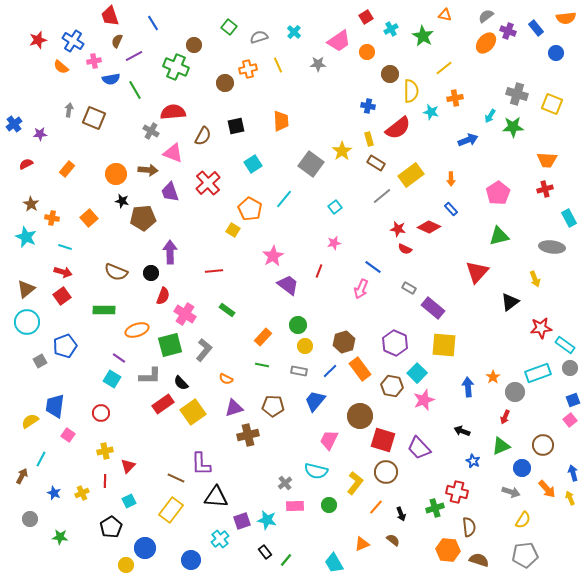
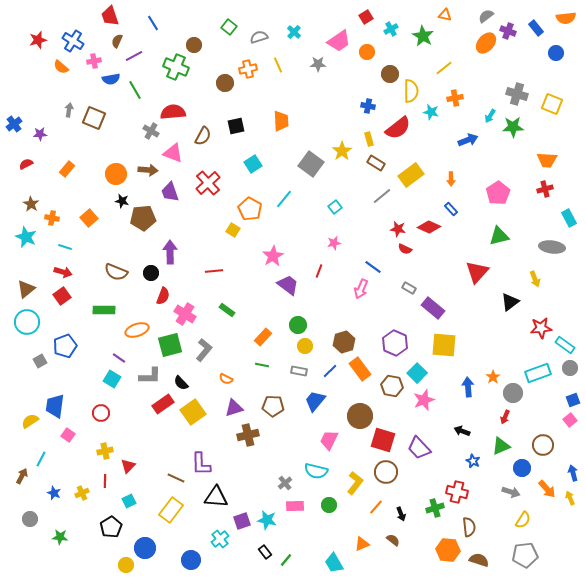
gray circle at (515, 392): moved 2 px left, 1 px down
